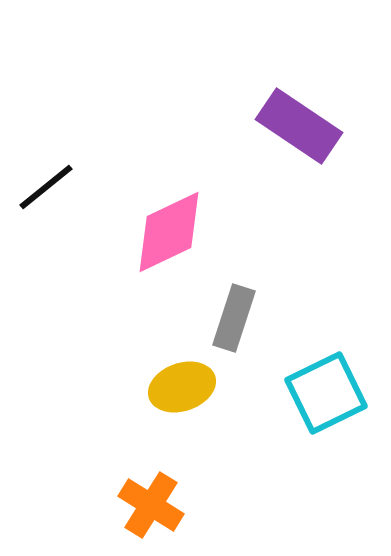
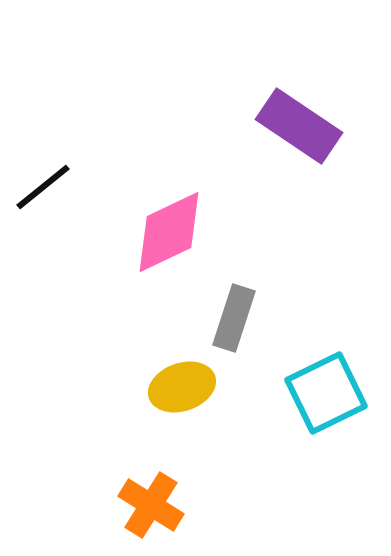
black line: moved 3 px left
